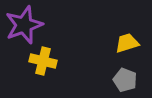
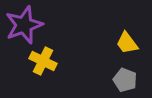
yellow trapezoid: rotated 110 degrees counterclockwise
yellow cross: rotated 12 degrees clockwise
